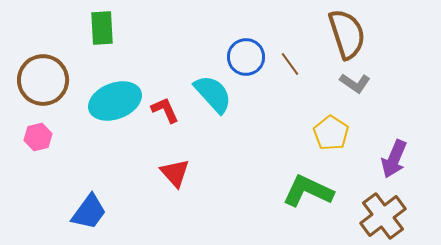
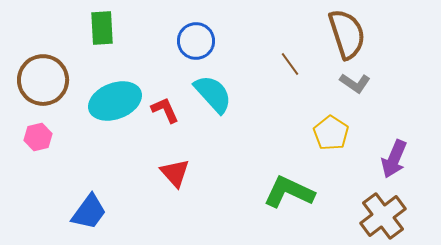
blue circle: moved 50 px left, 16 px up
green L-shape: moved 19 px left, 1 px down
